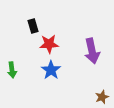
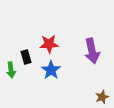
black rectangle: moved 7 px left, 31 px down
green arrow: moved 1 px left
